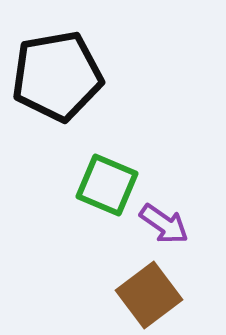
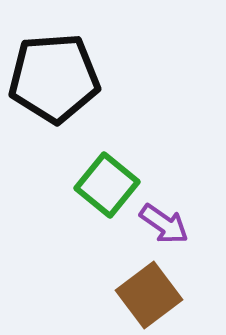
black pentagon: moved 3 px left, 2 px down; rotated 6 degrees clockwise
green square: rotated 16 degrees clockwise
